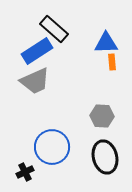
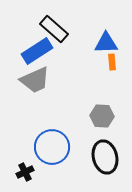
gray trapezoid: moved 1 px up
